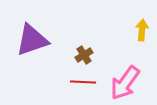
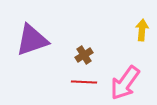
red line: moved 1 px right
